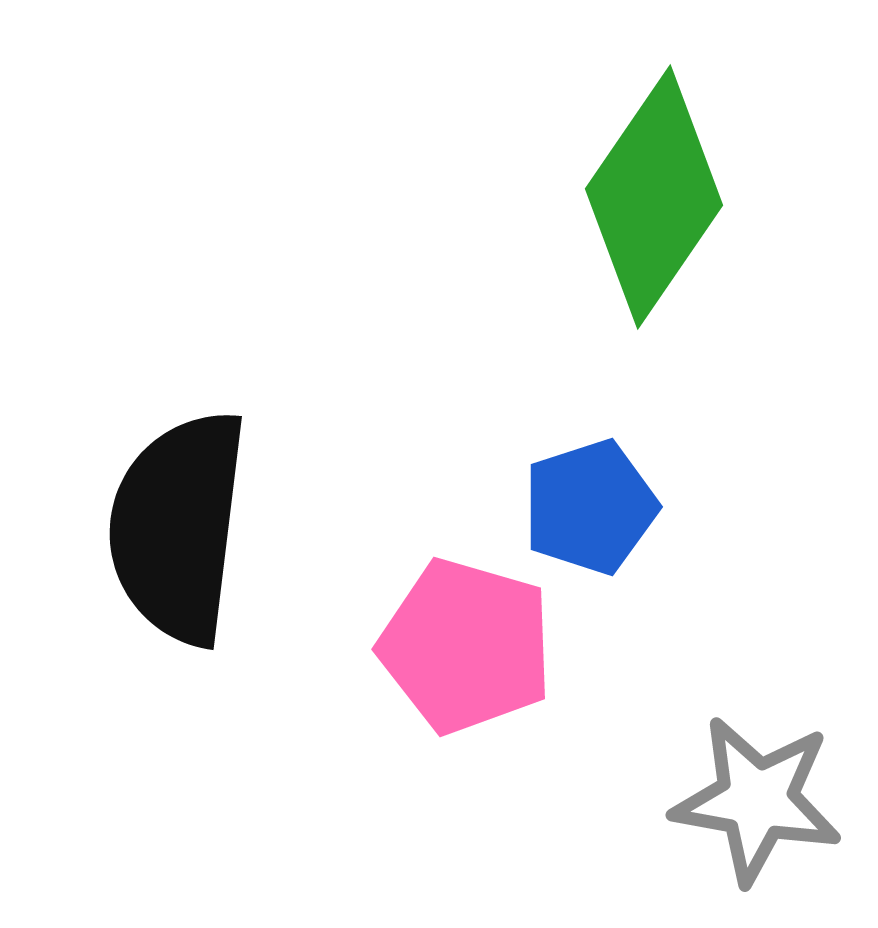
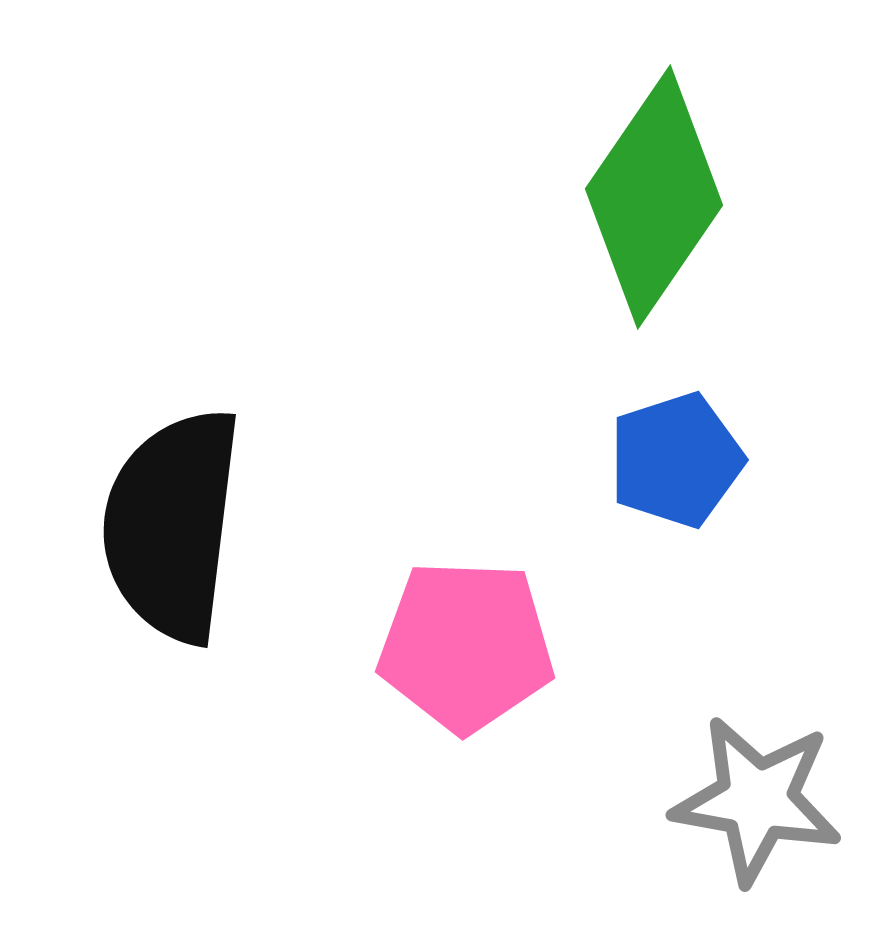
blue pentagon: moved 86 px right, 47 px up
black semicircle: moved 6 px left, 2 px up
pink pentagon: rotated 14 degrees counterclockwise
